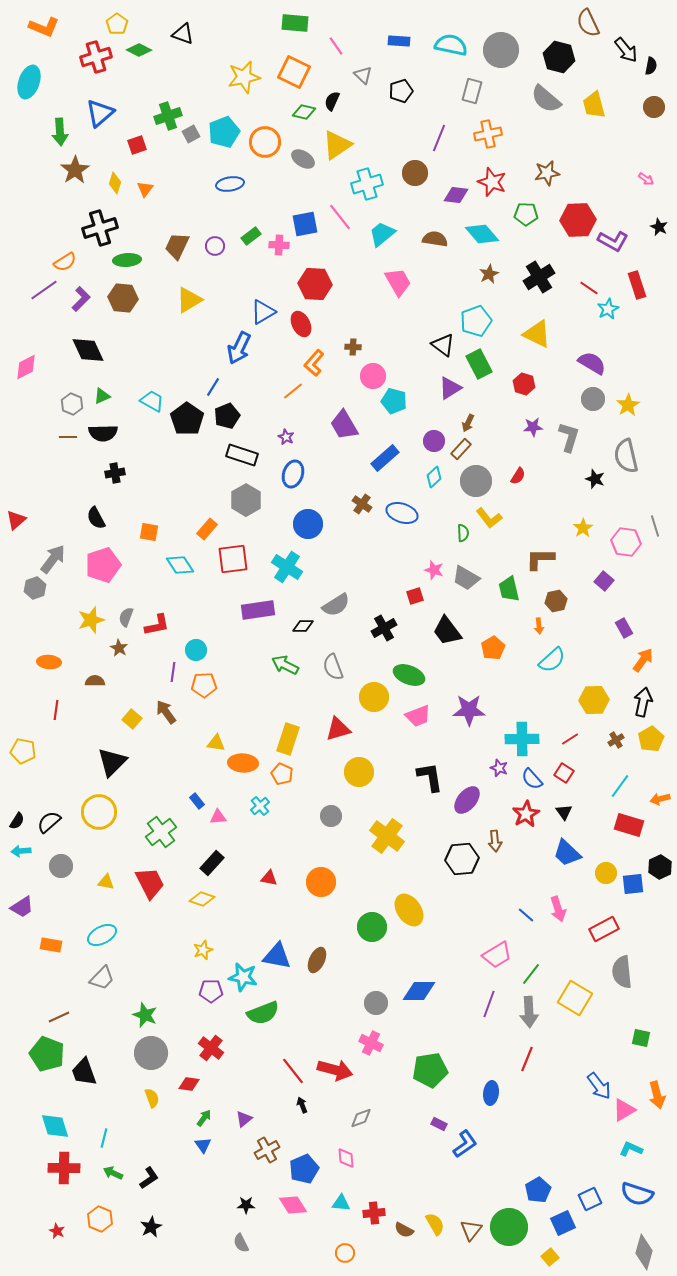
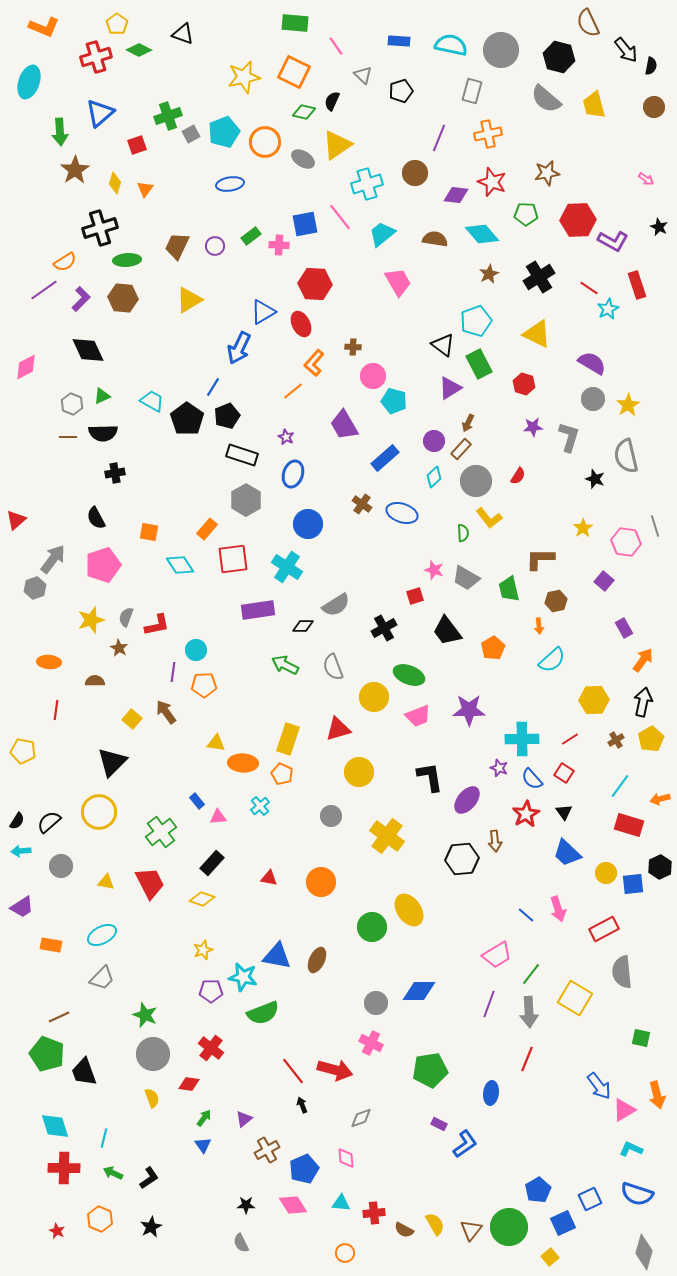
gray circle at (151, 1053): moved 2 px right, 1 px down
